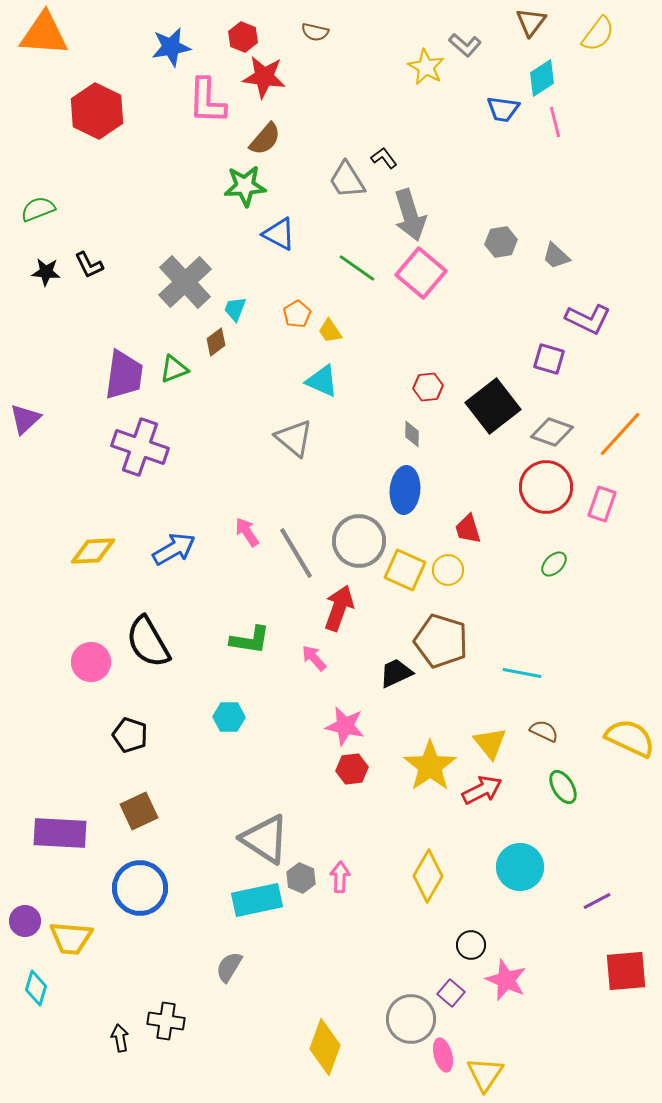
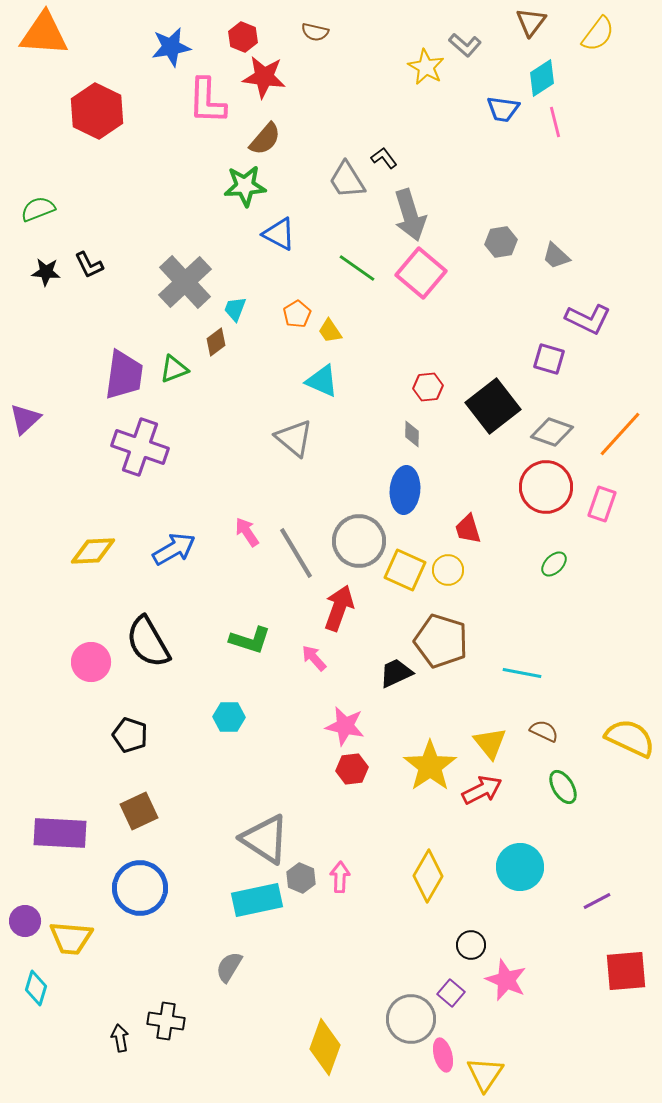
green L-shape at (250, 640): rotated 9 degrees clockwise
